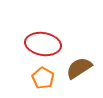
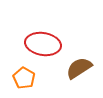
orange pentagon: moved 19 px left
